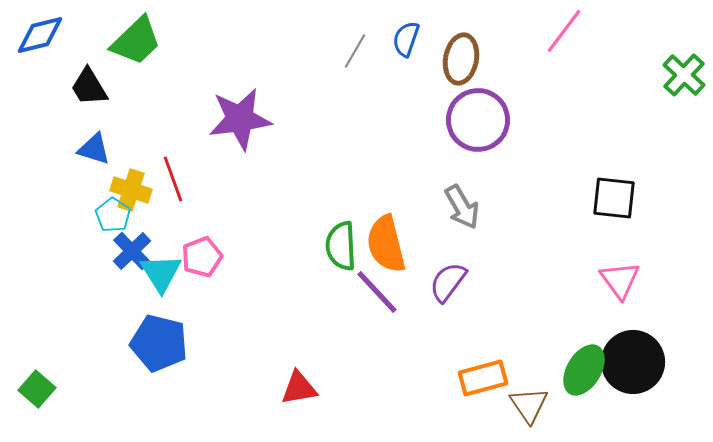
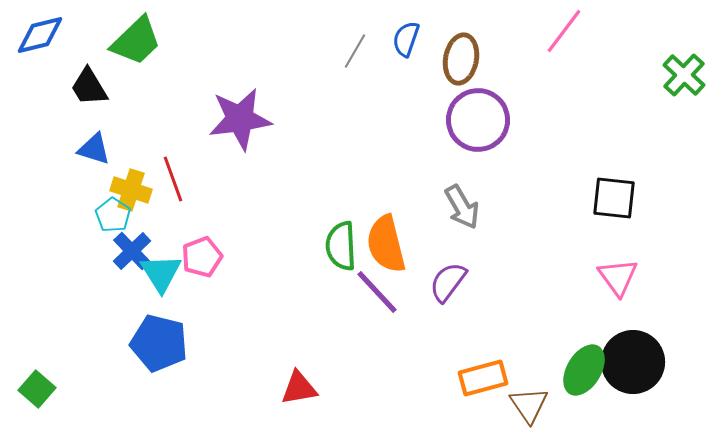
pink triangle: moved 2 px left, 3 px up
